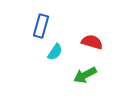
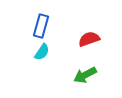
red semicircle: moved 3 px left, 3 px up; rotated 35 degrees counterclockwise
cyan semicircle: moved 13 px left
